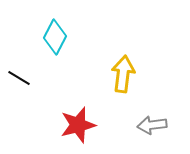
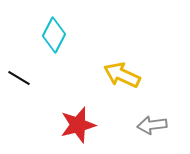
cyan diamond: moved 1 px left, 2 px up
yellow arrow: moved 1 px left, 1 px down; rotated 72 degrees counterclockwise
